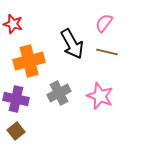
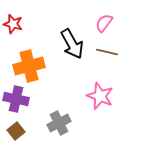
orange cross: moved 5 px down
gray cross: moved 30 px down
